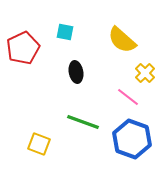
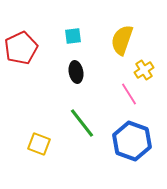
cyan square: moved 8 px right, 4 px down; rotated 18 degrees counterclockwise
yellow semicircle: rotated 68 degrees clockwise
red pentagon: moved 2 px left
yellow cross: moved 1 px left, 3 px up; rotated 12 degrees clockwise
pink line: moved 1 px right, 3 px up; rotated 20 degrees clockwise
green line: moved 1 px left, 1 px down; rotated 32 degrees clockwise
blue hexagon: moved 2 px down
